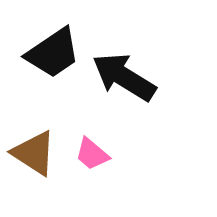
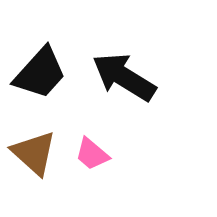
black trapezoid: moved 13 px left, 20 px down; rotated 14 degrees counterclockwise
brown triangle: rotated 9 degrees clockwise
